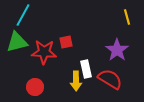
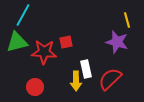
yellow line: moved 3 px down
purple star: moved 8 px up; rotated 20 degrees counterclockwise
red semicircle: rotated 75 degrees counterclockwise
